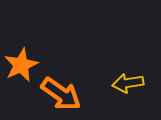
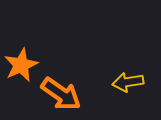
yellow arrow: moved 1 px up
